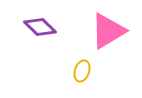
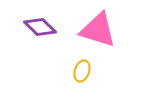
pink triangle: moved 10 px left, 1 px up; rotated 48 degrees clockwise
